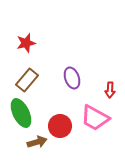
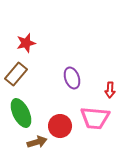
brown rectangle: moved 11 px left, 6 px up
pink trapezoid: rotated 24 degrees counterclockwise
